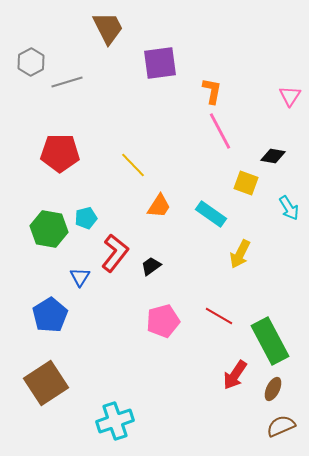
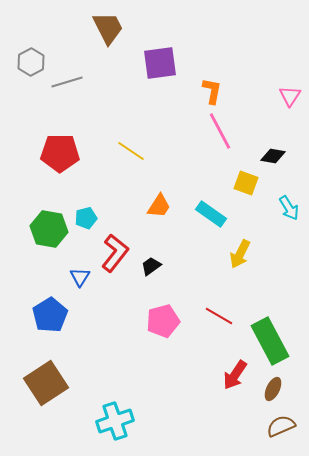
yellow line: moved 2 px left, 14 px up; rotated 12 degrees counterclockwise
